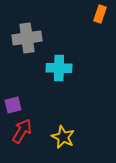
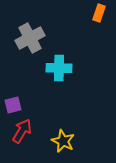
orange rectangle: moved 1 px left, 1 px up
gray cross: moved 3 px right; rotated 20 degrees counterclockwise
yellow star: moved 4 px down
